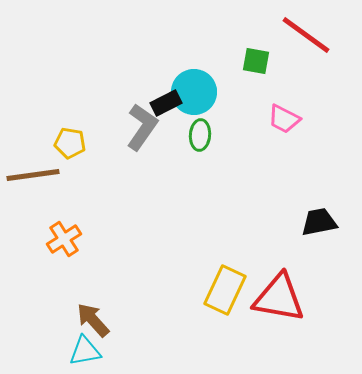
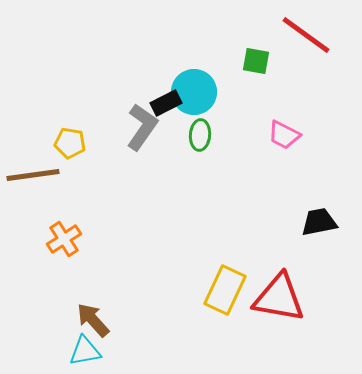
pink trapezoid: moved 16 px down
